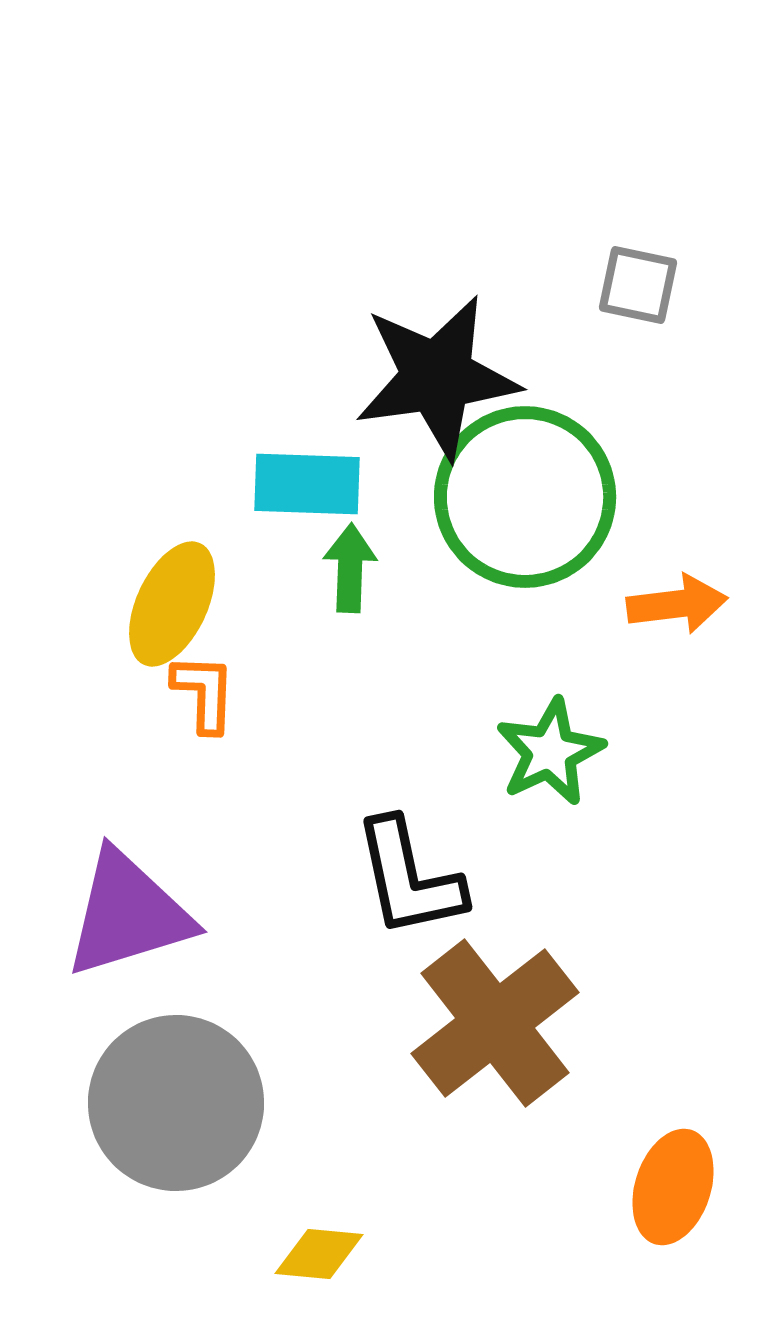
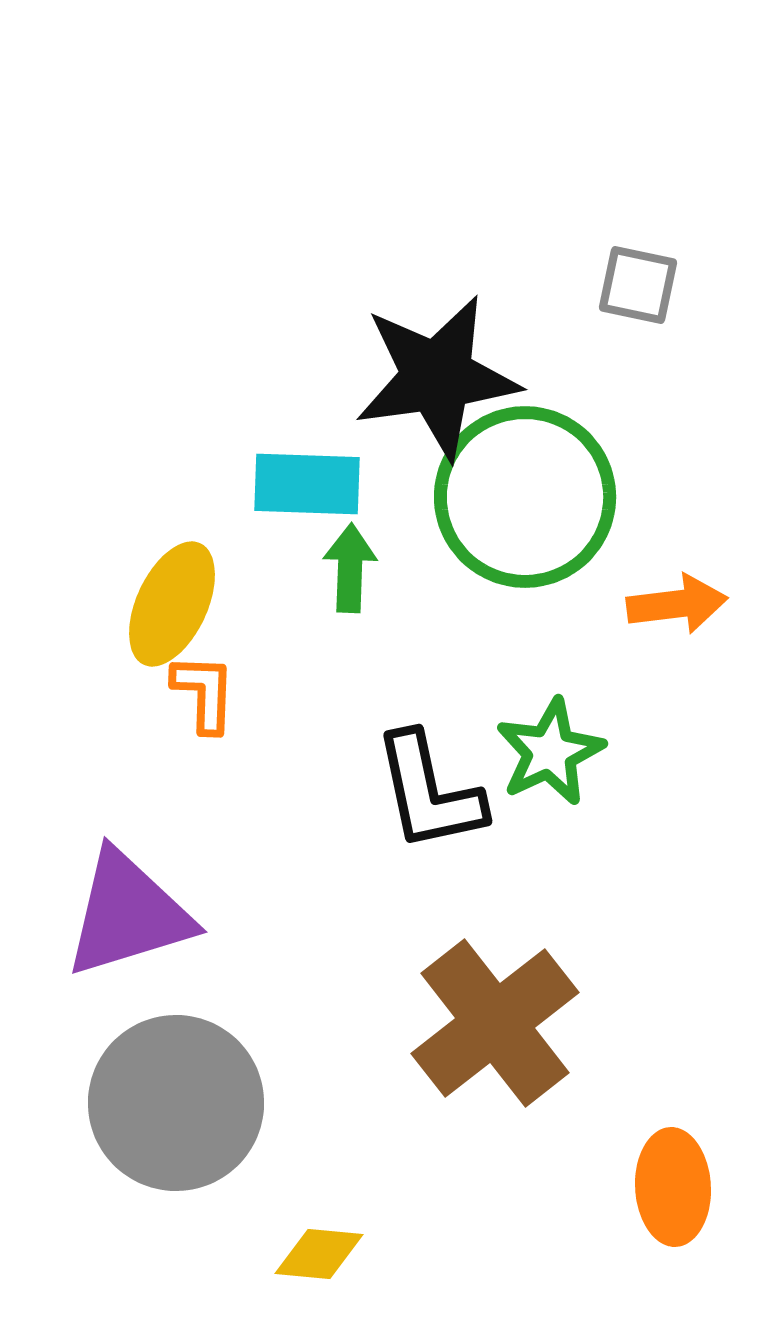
black L-shape: moved 20 px right, 86 px up
orange ellipse: rotated 21 degrees counterclockwise
